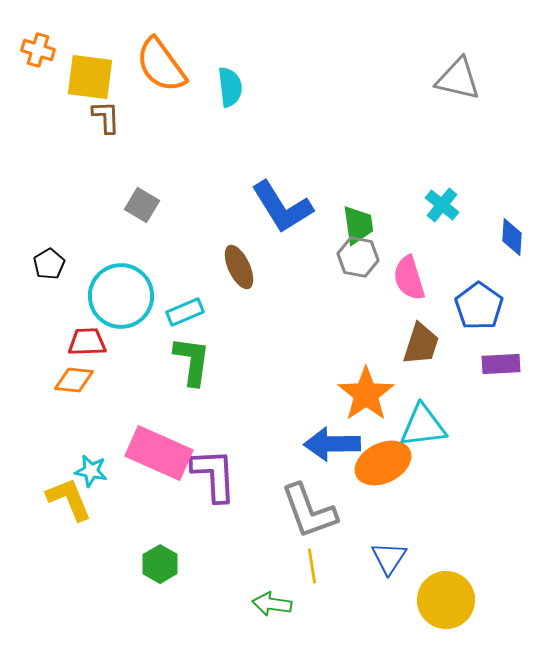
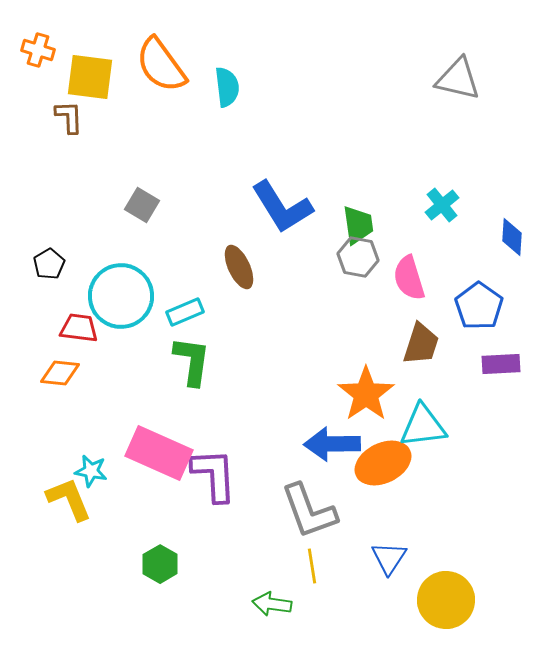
cyan semicircle: moved 3 px left
brown L-shape: moved 37 px left
cyan cross: rotated 12 degrees clockwise
red trapezoid: moved 8 px left, 14 px up; rotated 9 degrees clockwise
orange diamond: moved 14 px left, 7 px up
